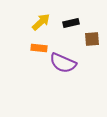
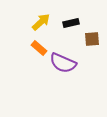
orange rectangle: rotated 35 degrees clockwise
